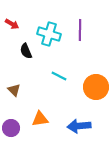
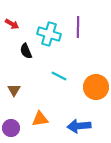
purple line: moved 2 px left, 3 px up
brown triangle: rotated 16 degrees clockwise
